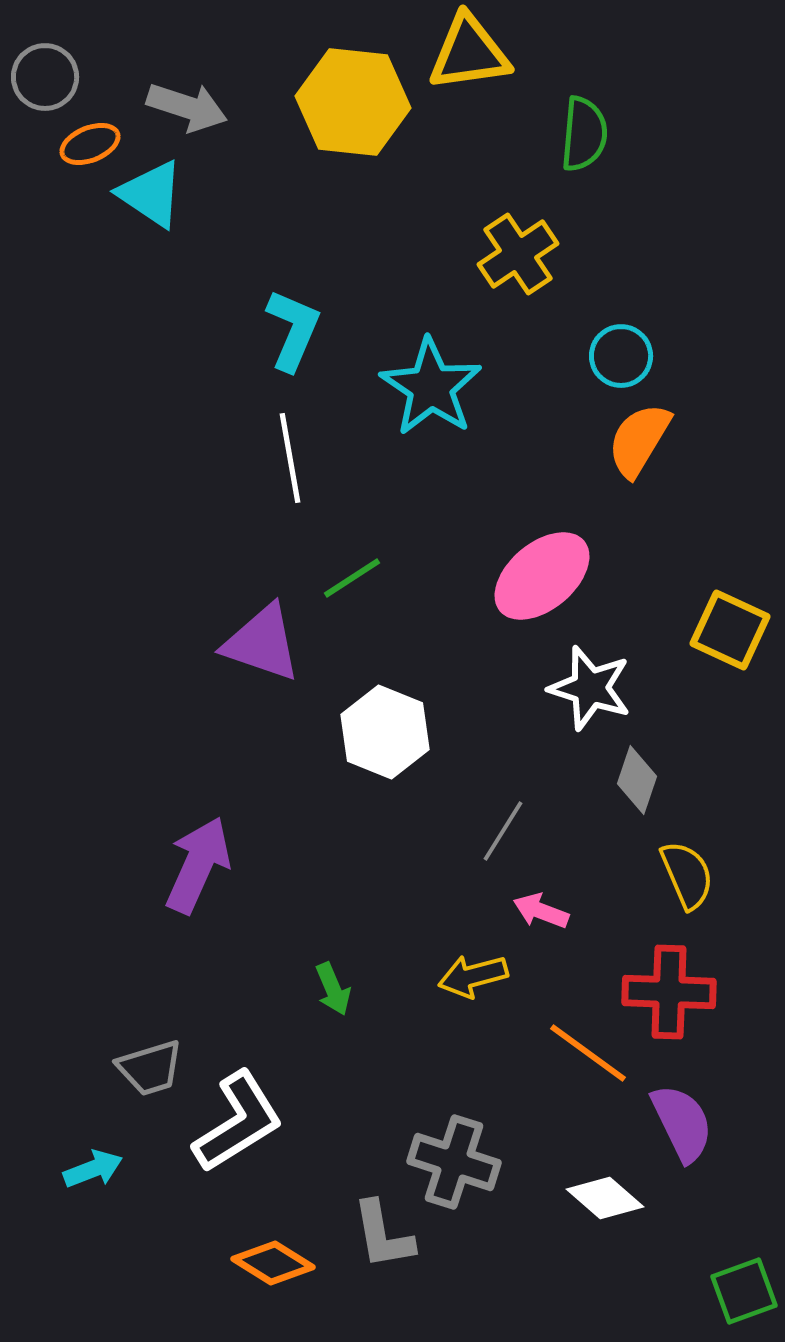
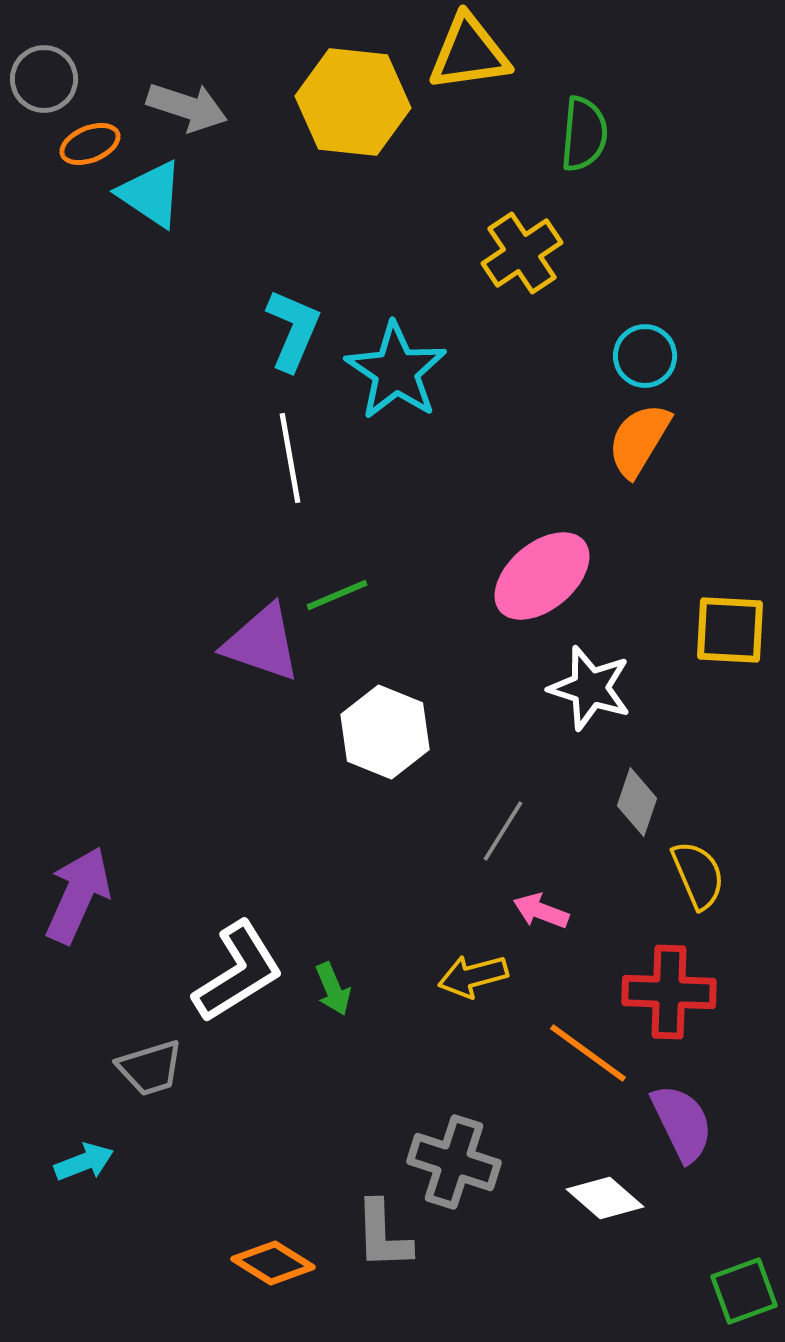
gray circle: moved 1 px left, 2 px down
yellow cross: moved 4 px right, 1 px up
cyan circle: moved 24 px right
cyan star: moved 35 px left, 16 px up
green line: moved 15 px left, 17 px down; rotated 10 degrees clockwise
yellow square: rotated 22 degrees counterclockwise
gray diamond: moved 22 px down
purple arrow: moved 120 px left, 30 px down
yellow semicircle: moved 11 px right
white L-shape: moved 150 px up
cyan arrow: moved 9 px left, 7 px up
gray L-shape: rotated 8 degrees clockwise
